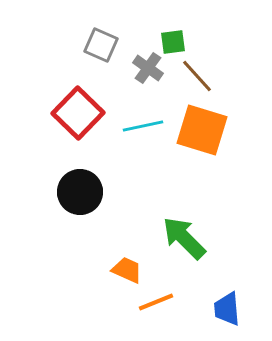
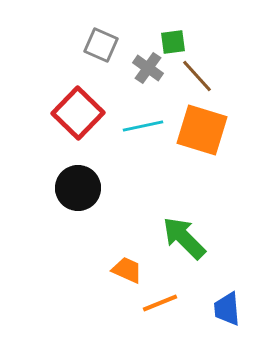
black circle: moved 2 px left, 4 px up
orange line: moved 4 px right, 1 px down
